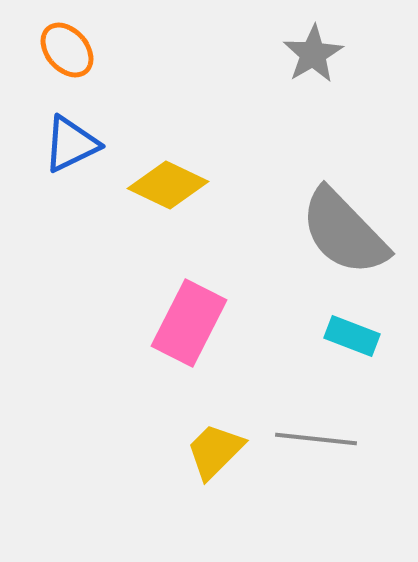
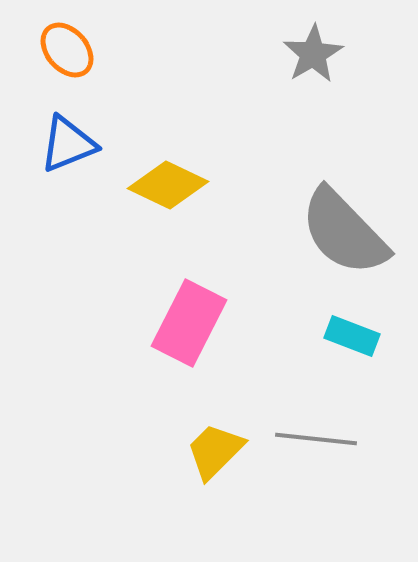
blue triangle: moved 3 px left; rotated 4 degrees clockwise
